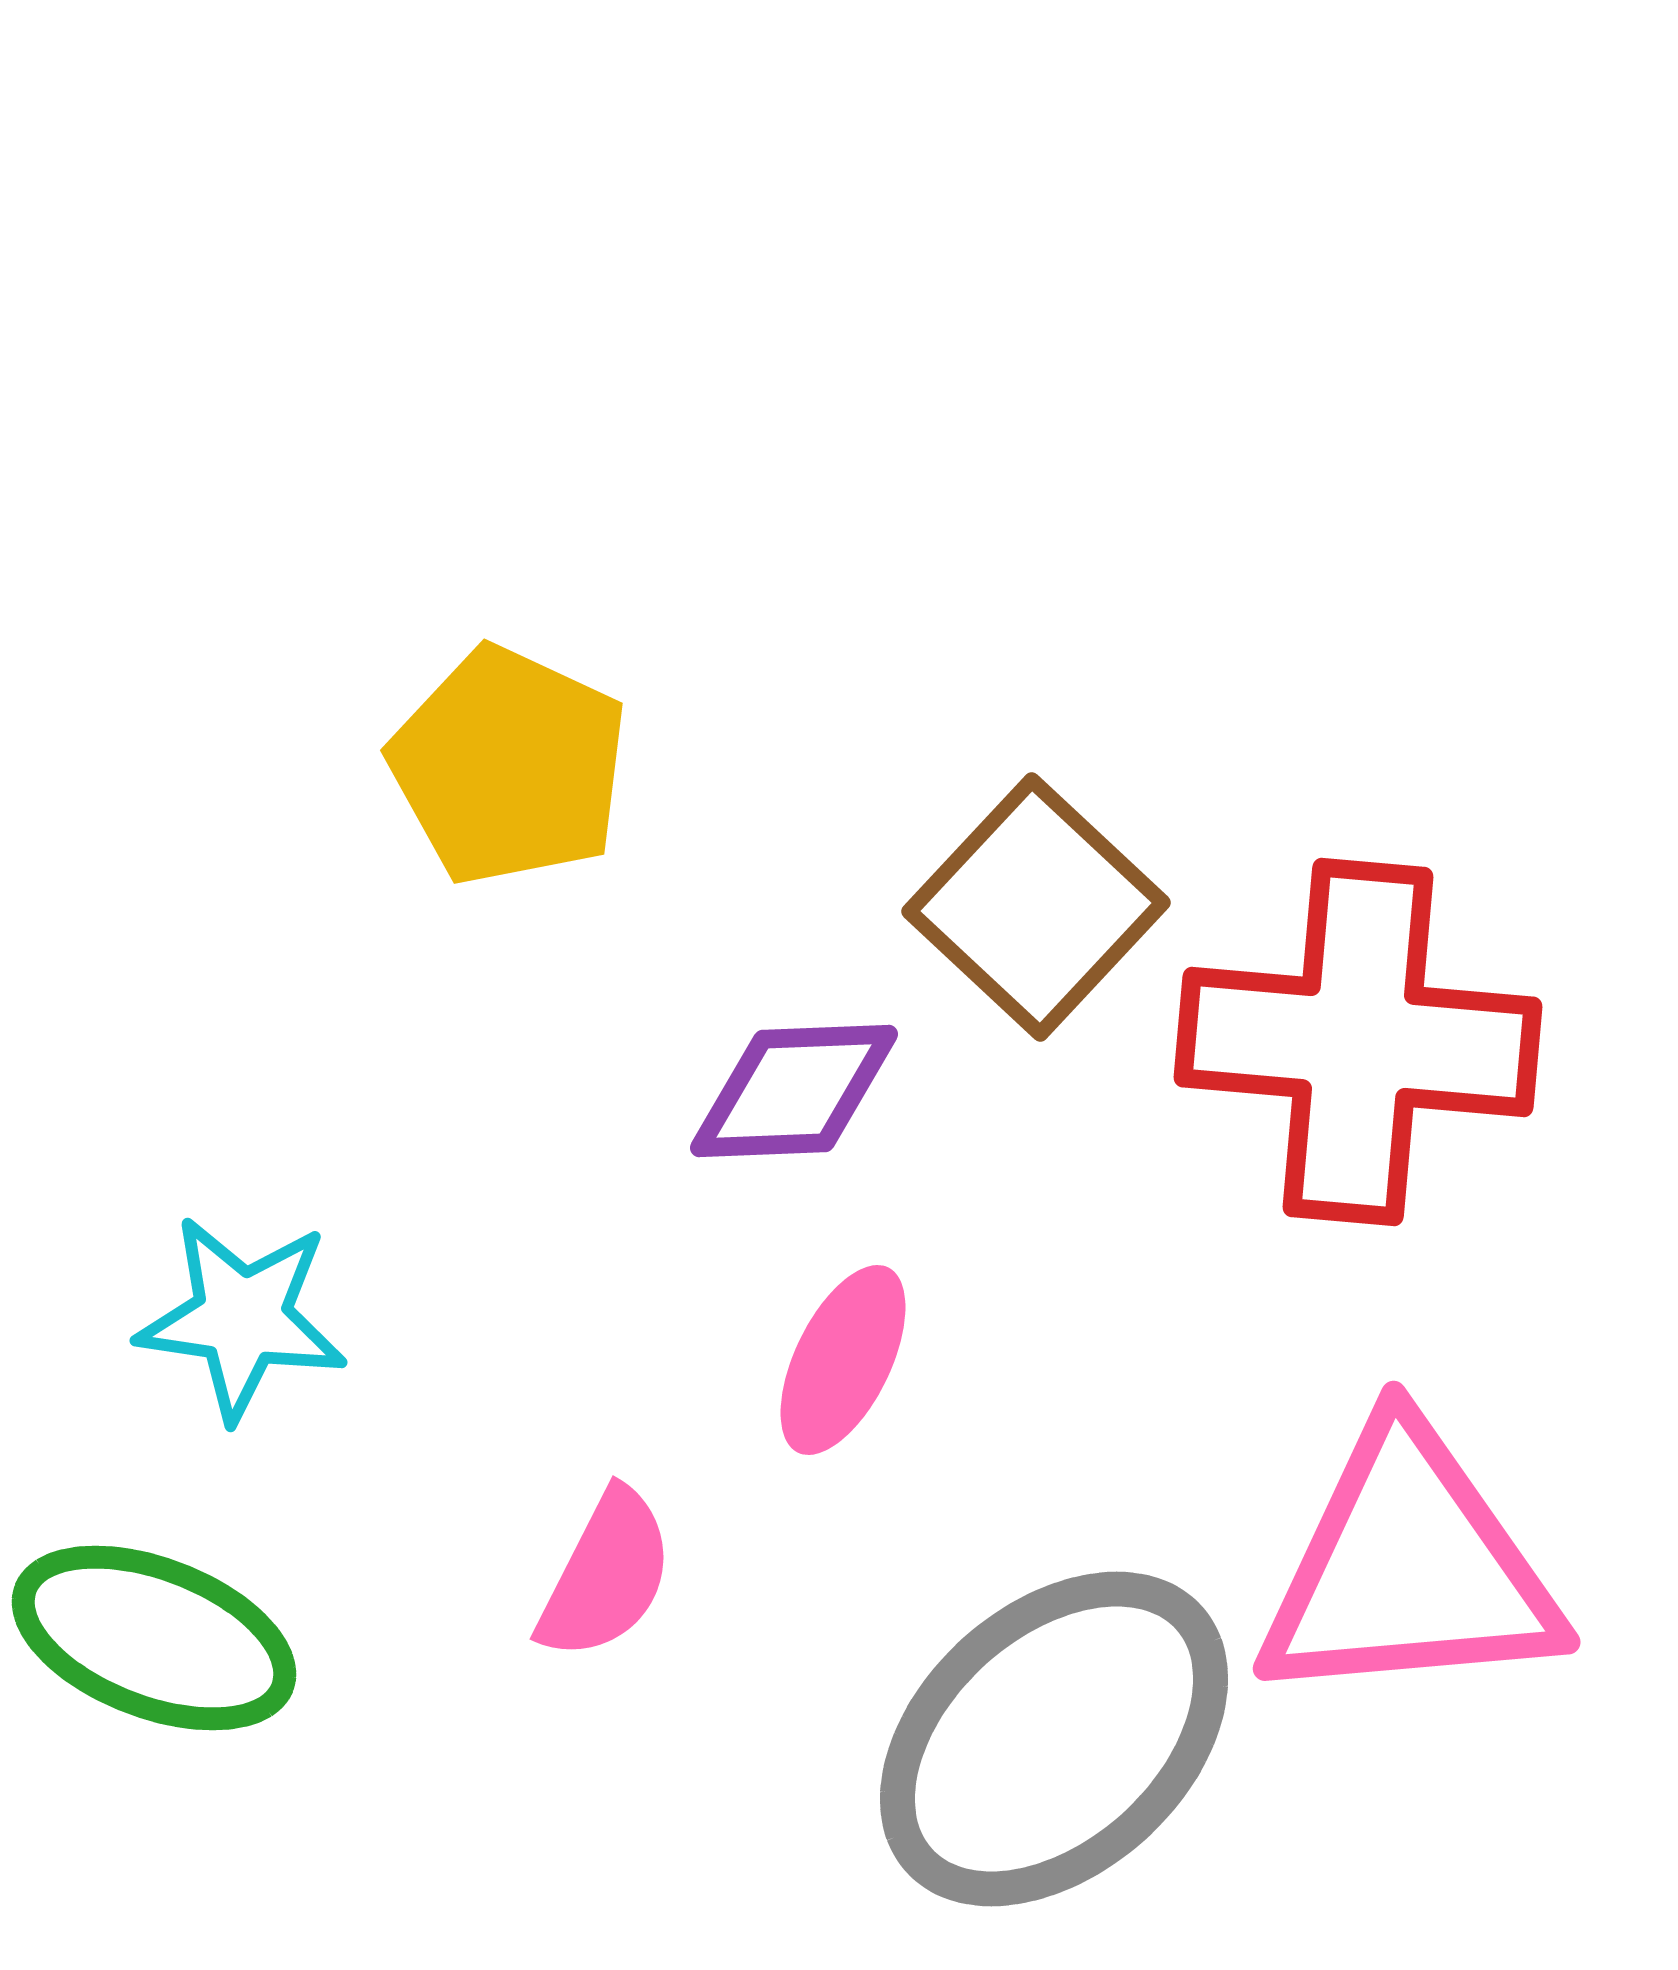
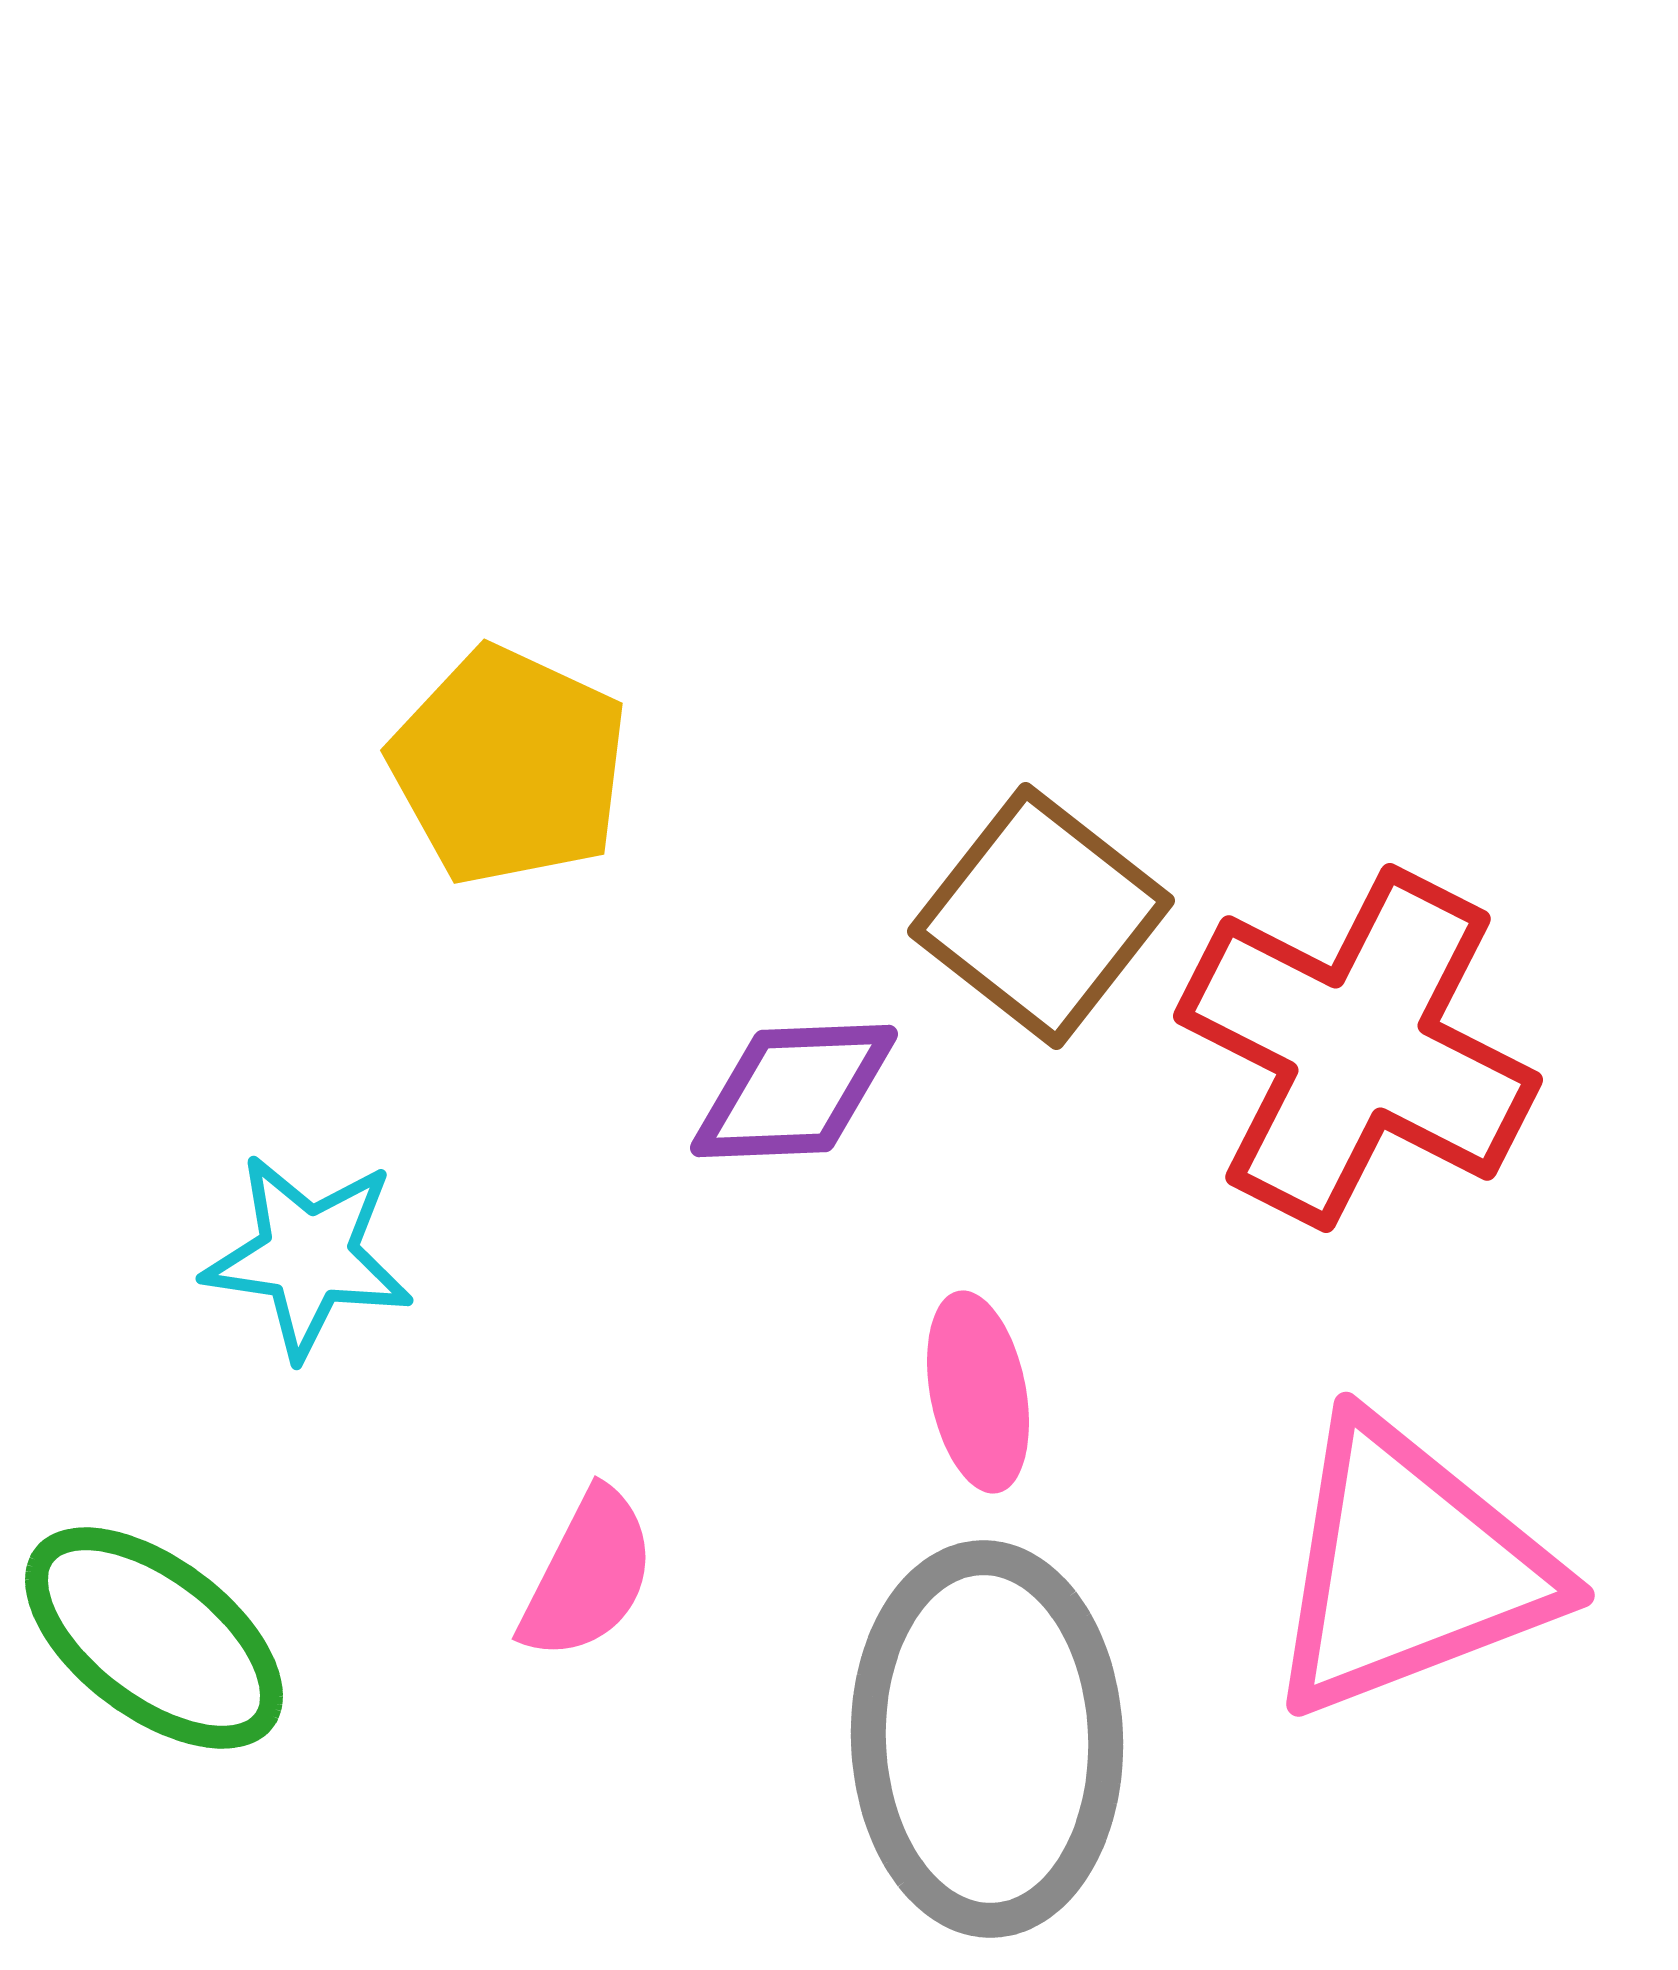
brown square: moved 5 px right, 9 px down; rotated 5 degrees counterclockwise
red cross: moved 6 px down; rotated 22 degrees clockwise
cyan star: moved 66 px right, 62 px up
pink ellipse: moved 135 px right, 32 px down; rotated 37 degrees counterclockwise
pink triangle: rotated 16 degrees counterclockwise
pink semicircle: moved 18 px left
green ellipse: rotated 16 degrees clockwise
gray ellipse: moved 67 px left; rotated 50 degrees counterclockwise
